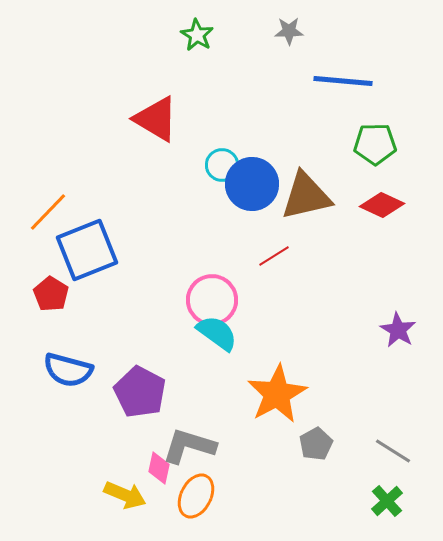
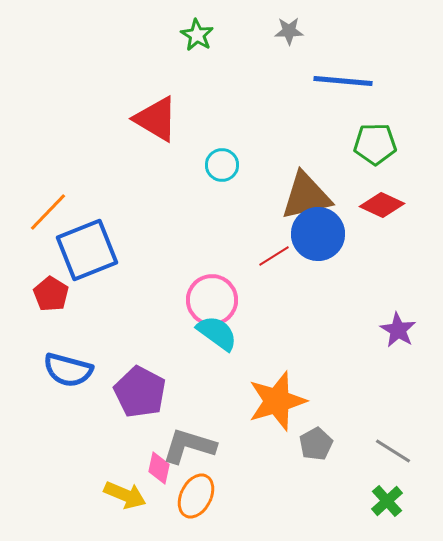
blue circle: moved 66 px right, 50 px down
orange star: moved 7 px down; rotated 12 degrees clockwise
